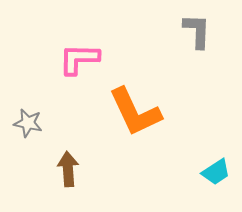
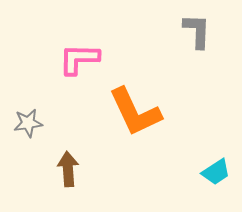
gray star: rotated 20 degrees counterclockwise
